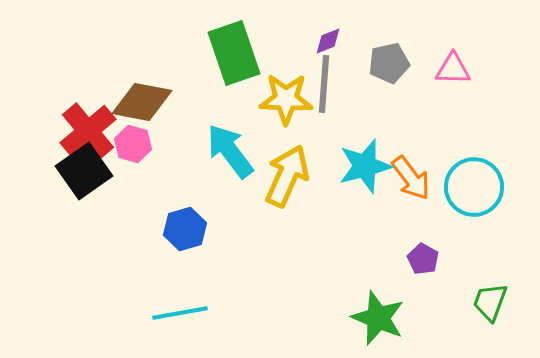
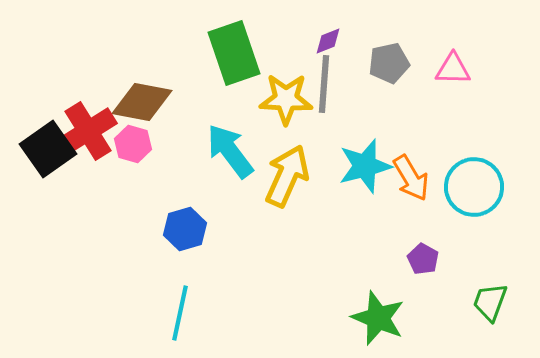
red cross: rotated 8 degrees clockwise
black square: moved 36 px left, 22 px up
orange arrow: rotated 6 degrees clockwise
cyan line: rotated 68 degrees counterclockwise
